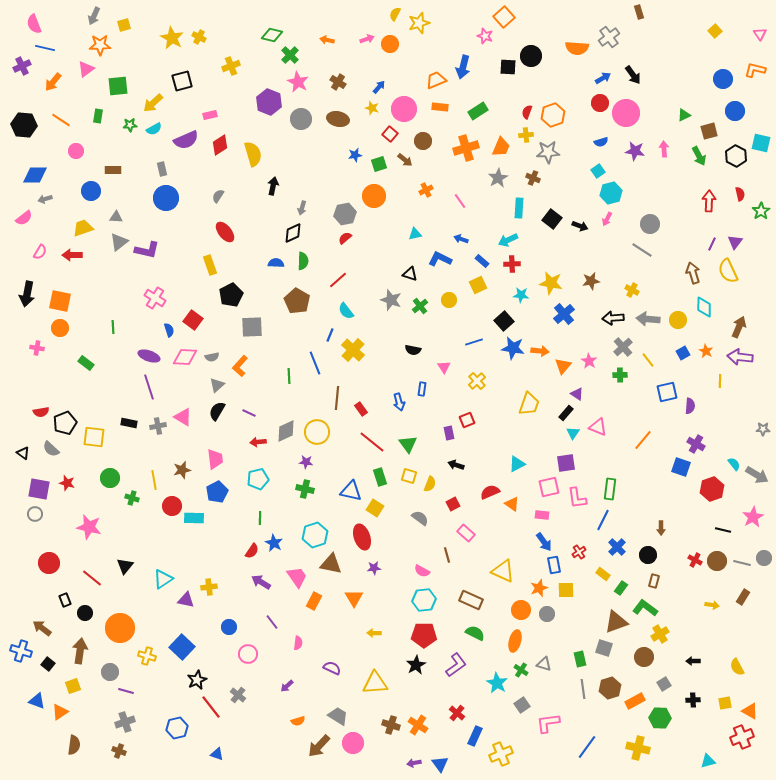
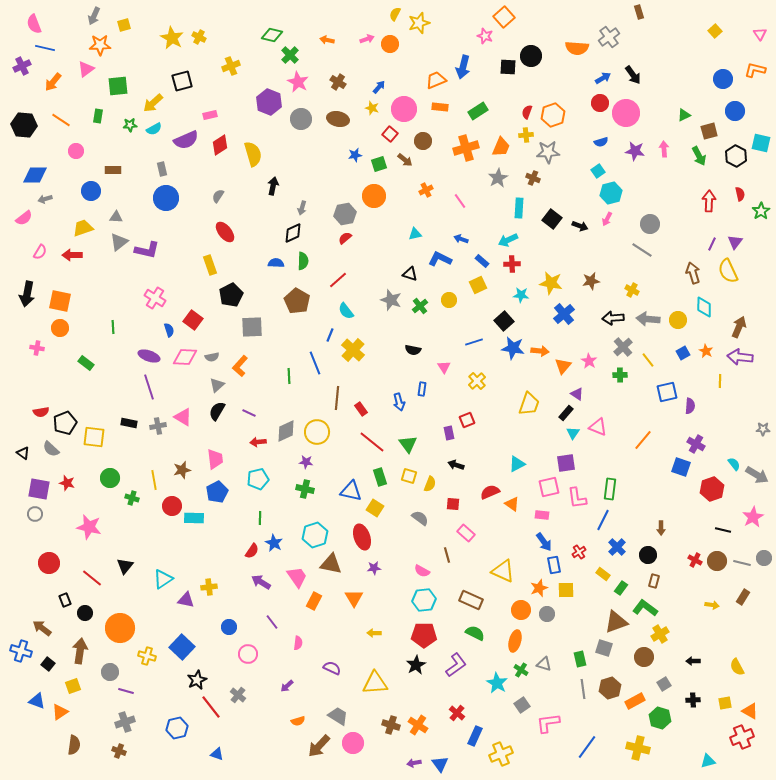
red square at (453, 504): rotated 32 degrees clockwise
green hexagon at (660, 718): rotated 15 degrees clockwise
